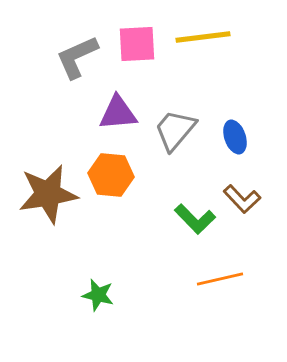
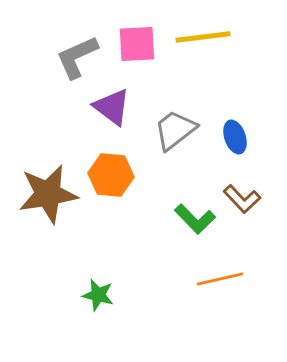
purple triangle: moved 6 px left, 6 px up; rotated 42 degrees clockwise
gray trapezoid: rotated 12 degrees clockwise
